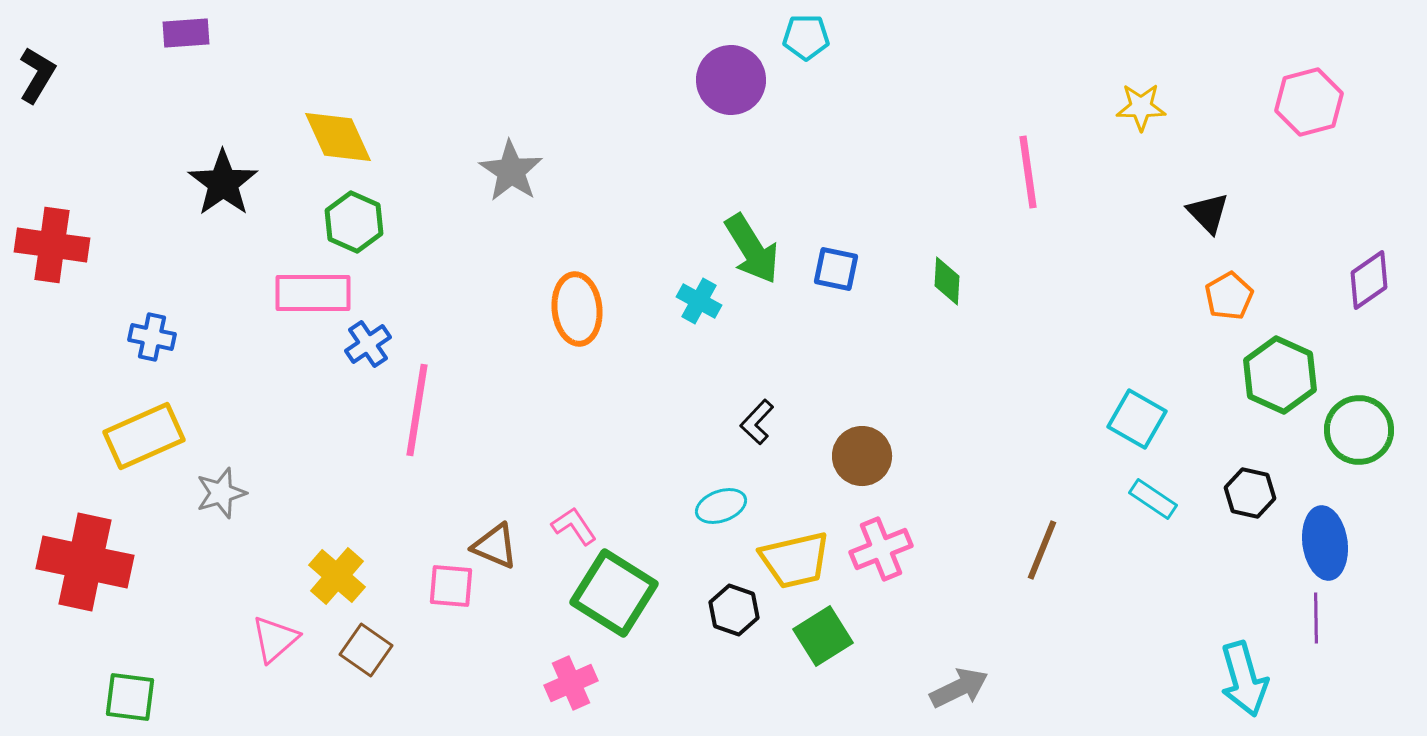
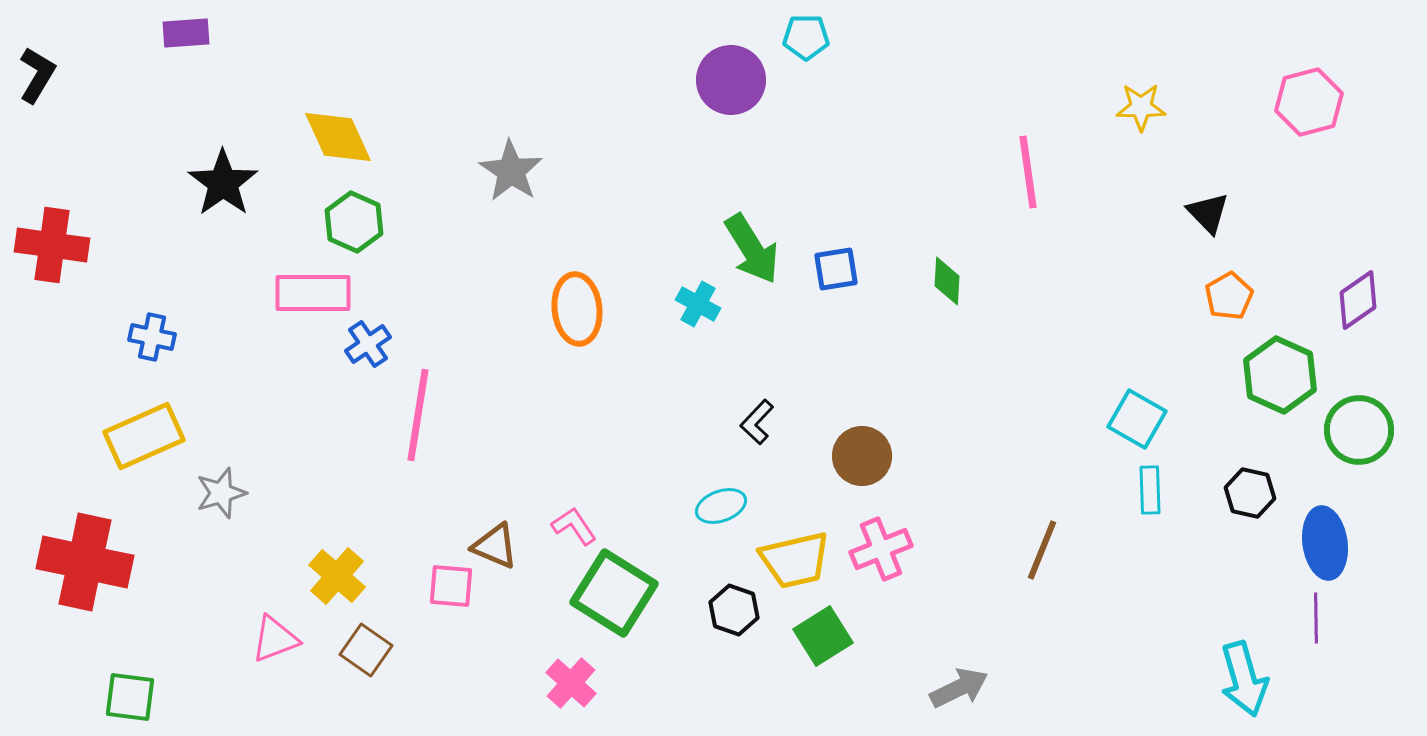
blue square at (836, 269): rotated 21 degrees counterclockwise
purple diamond at (1369, 280): moved 11 px left, 20 px down
cyan cross at (699, 301): moved 1 px left, 3 px down
pink line at (417, 410): moved 1 px right, 5 px down
cyan rectangle at (1153, 499): moved 3 px left, 9 px up; rotated 54 degrees clockwise
pink triangle at (275, 639): rotated 20 degrees clockwise
pink cross at (571, 683): rotated 24 degrees counterclockwise
